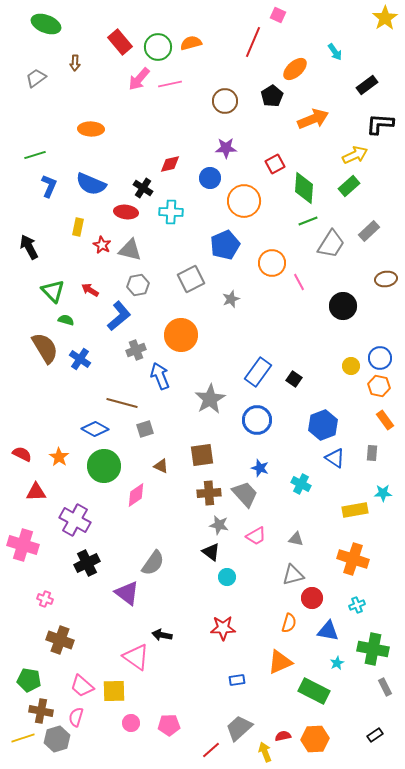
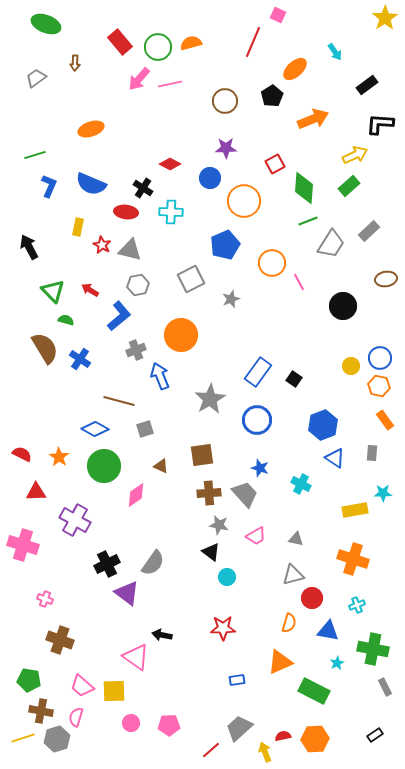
orange ellipse at (91, 129): rotated 20 degrees counterclockwise
red diamond at (170, 164): rotated 40 degrees clockwise
brown line at (122, 403): moved 3 px left, 2 px up
black cross at (87, 563): moved 20 px right, 1 px down
